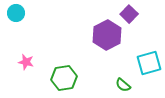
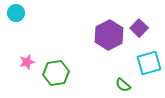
purple square: moved 10 px right, 14 px down
purple hexagon: moved 2 px right
pink star: moved 1 px right; rotated 28 degrees counterclockwise
green hexagon: moved 8 px left, 5 px up
